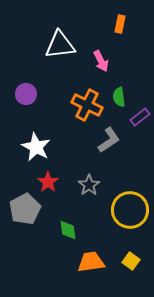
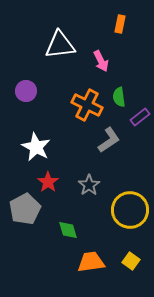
purple circle: moved 3 px up
green diamond: rotated 10 degrees counterclockwise
